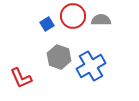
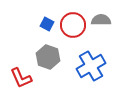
red circle: moved 9 px down
blue square: rotated 32 degrees counterclockwise
gray hexagon: moved 11 px left
